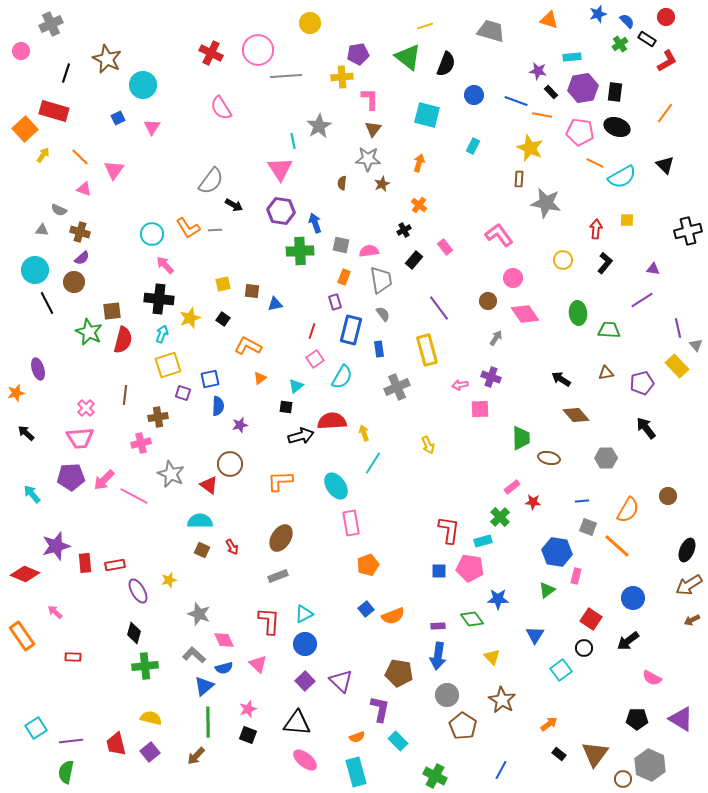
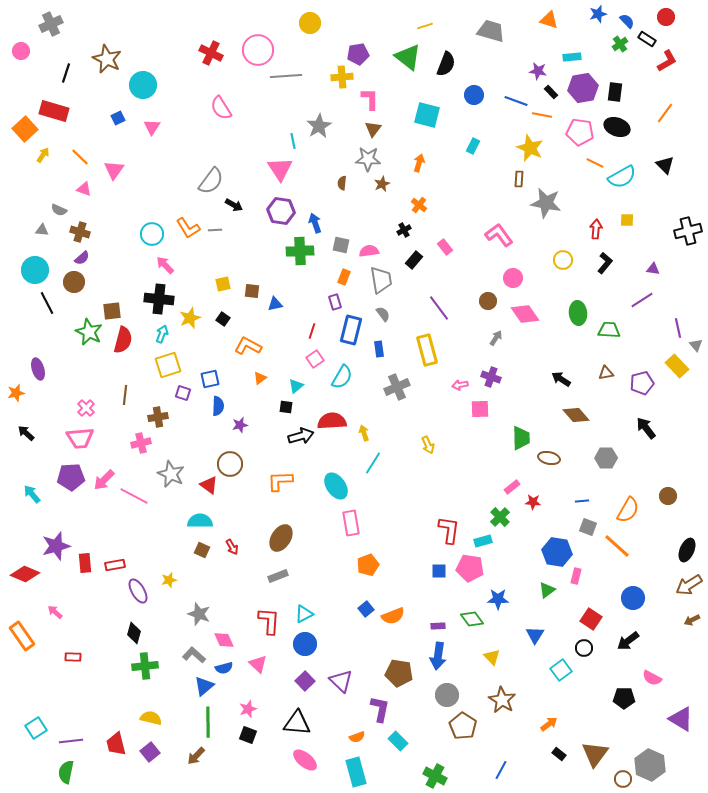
black pentagon at (637, 719): moved 13 px left, 21 px up
